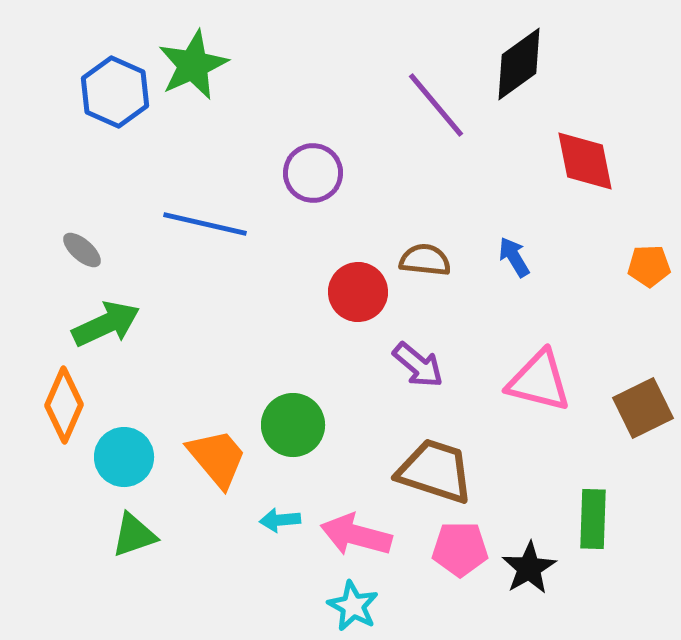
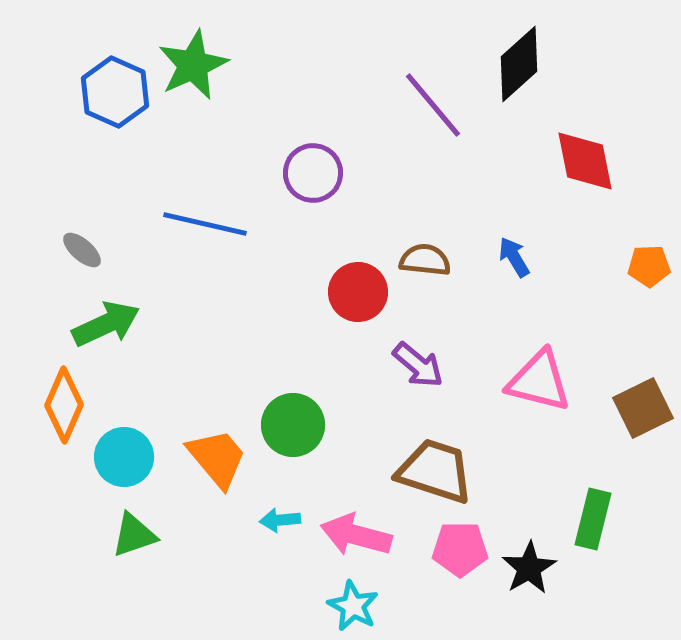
black diamond: rotated 6 degrees counterclockwise
purple line: moved 3 px left
green rectangle: rotated 12 degrees clockwise
